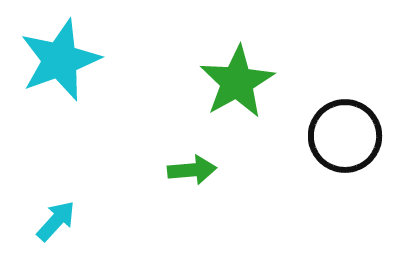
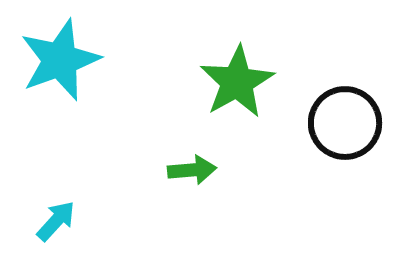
black circle: moved 13 px up
